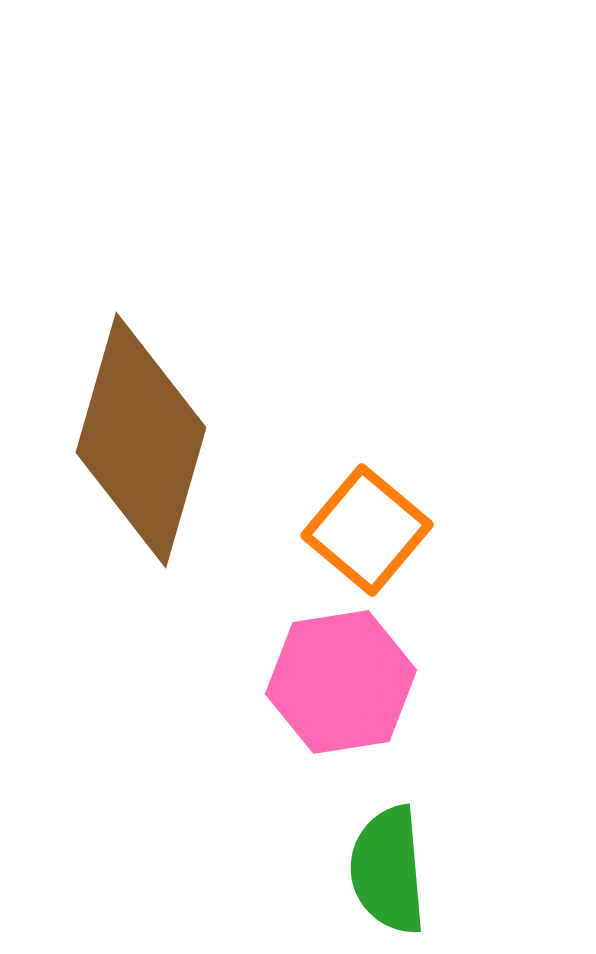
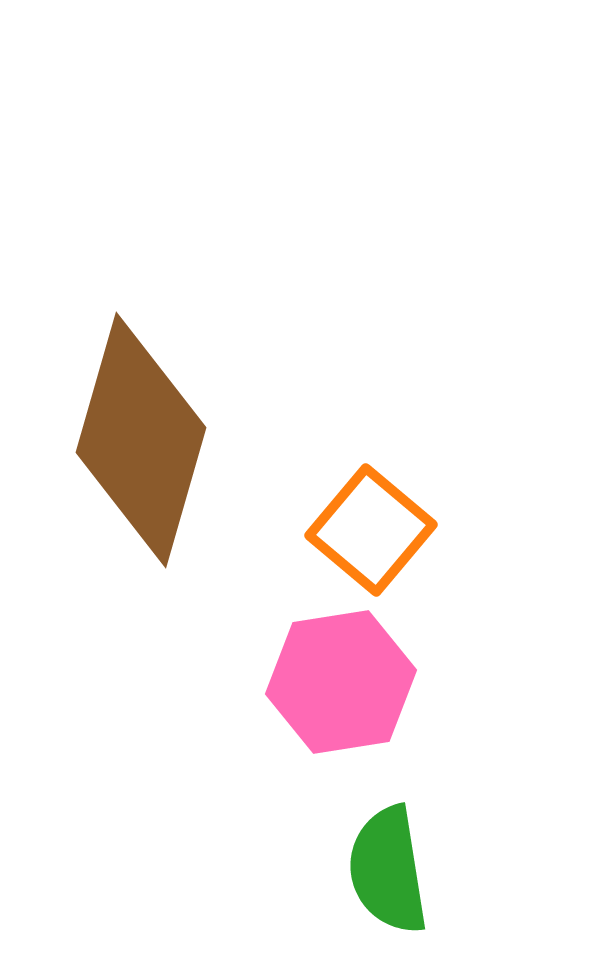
orange square: moved 4 px right
green semicircle: rotated 4 degrees counterclockwise
